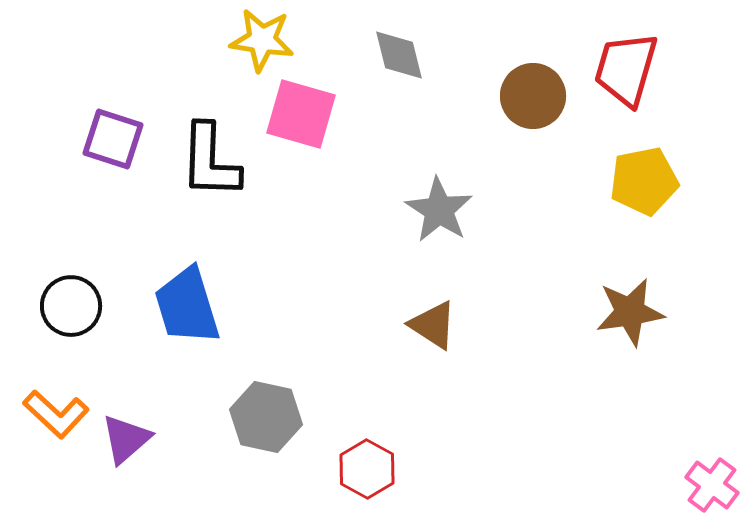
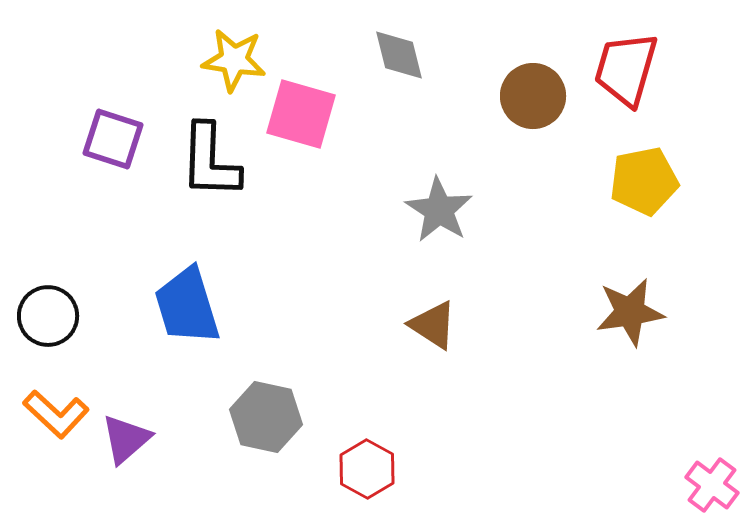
yellow star: moved 28 px left, 20 px down
black circle: moved 23 px left, 10 px down
